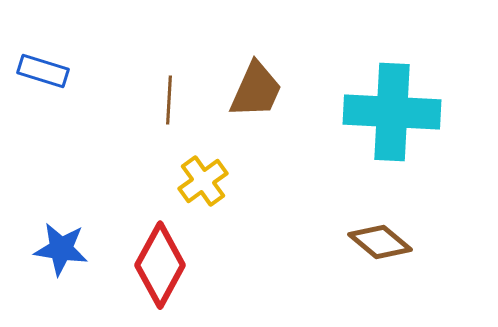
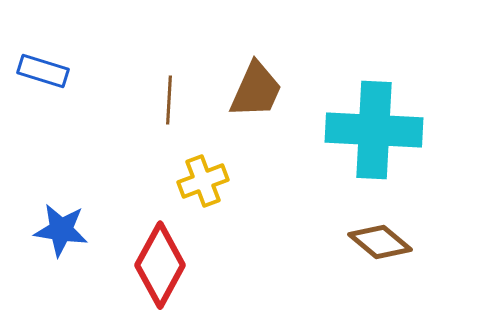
cyan cross: moved 18 px left, 18 px down
yellow cross: rotated 15 degrees clockwise
blue star: moved 19 px up
